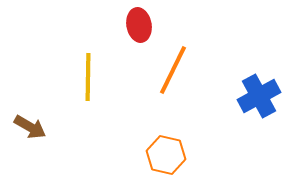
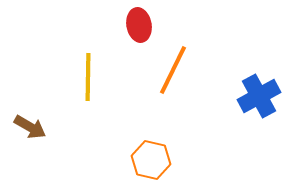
orange hexagon: moved 15 px left, 5 px down
